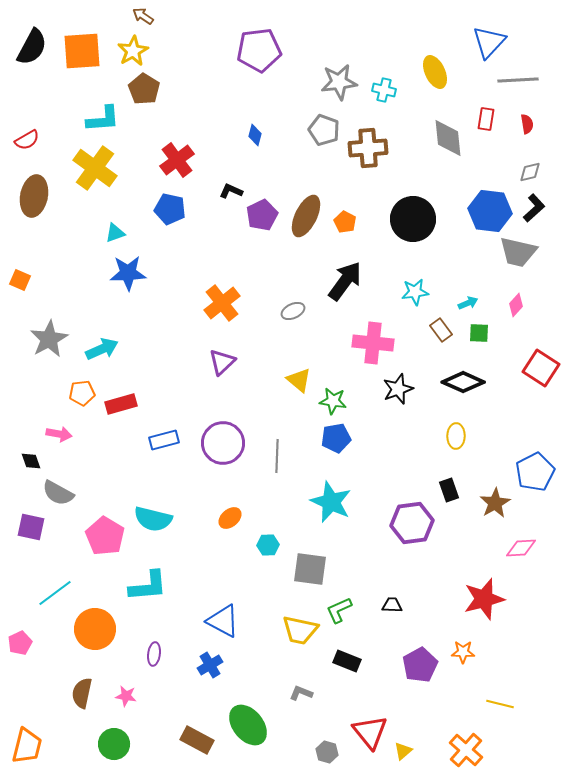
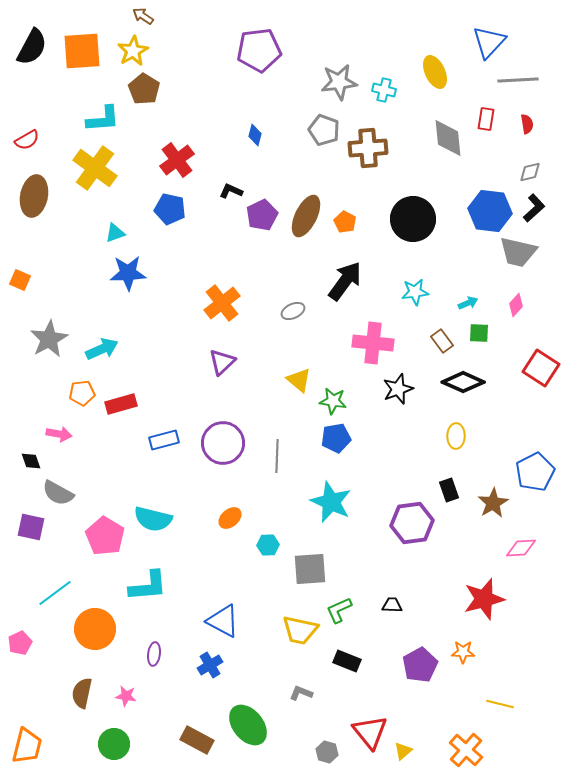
brown rectangle at (441, 330): moved 1 px right, 11 px down
brown star at (495, 503): moved 2 px left
gray square at (310, 569): rotated 12 degrees counterclockwise
